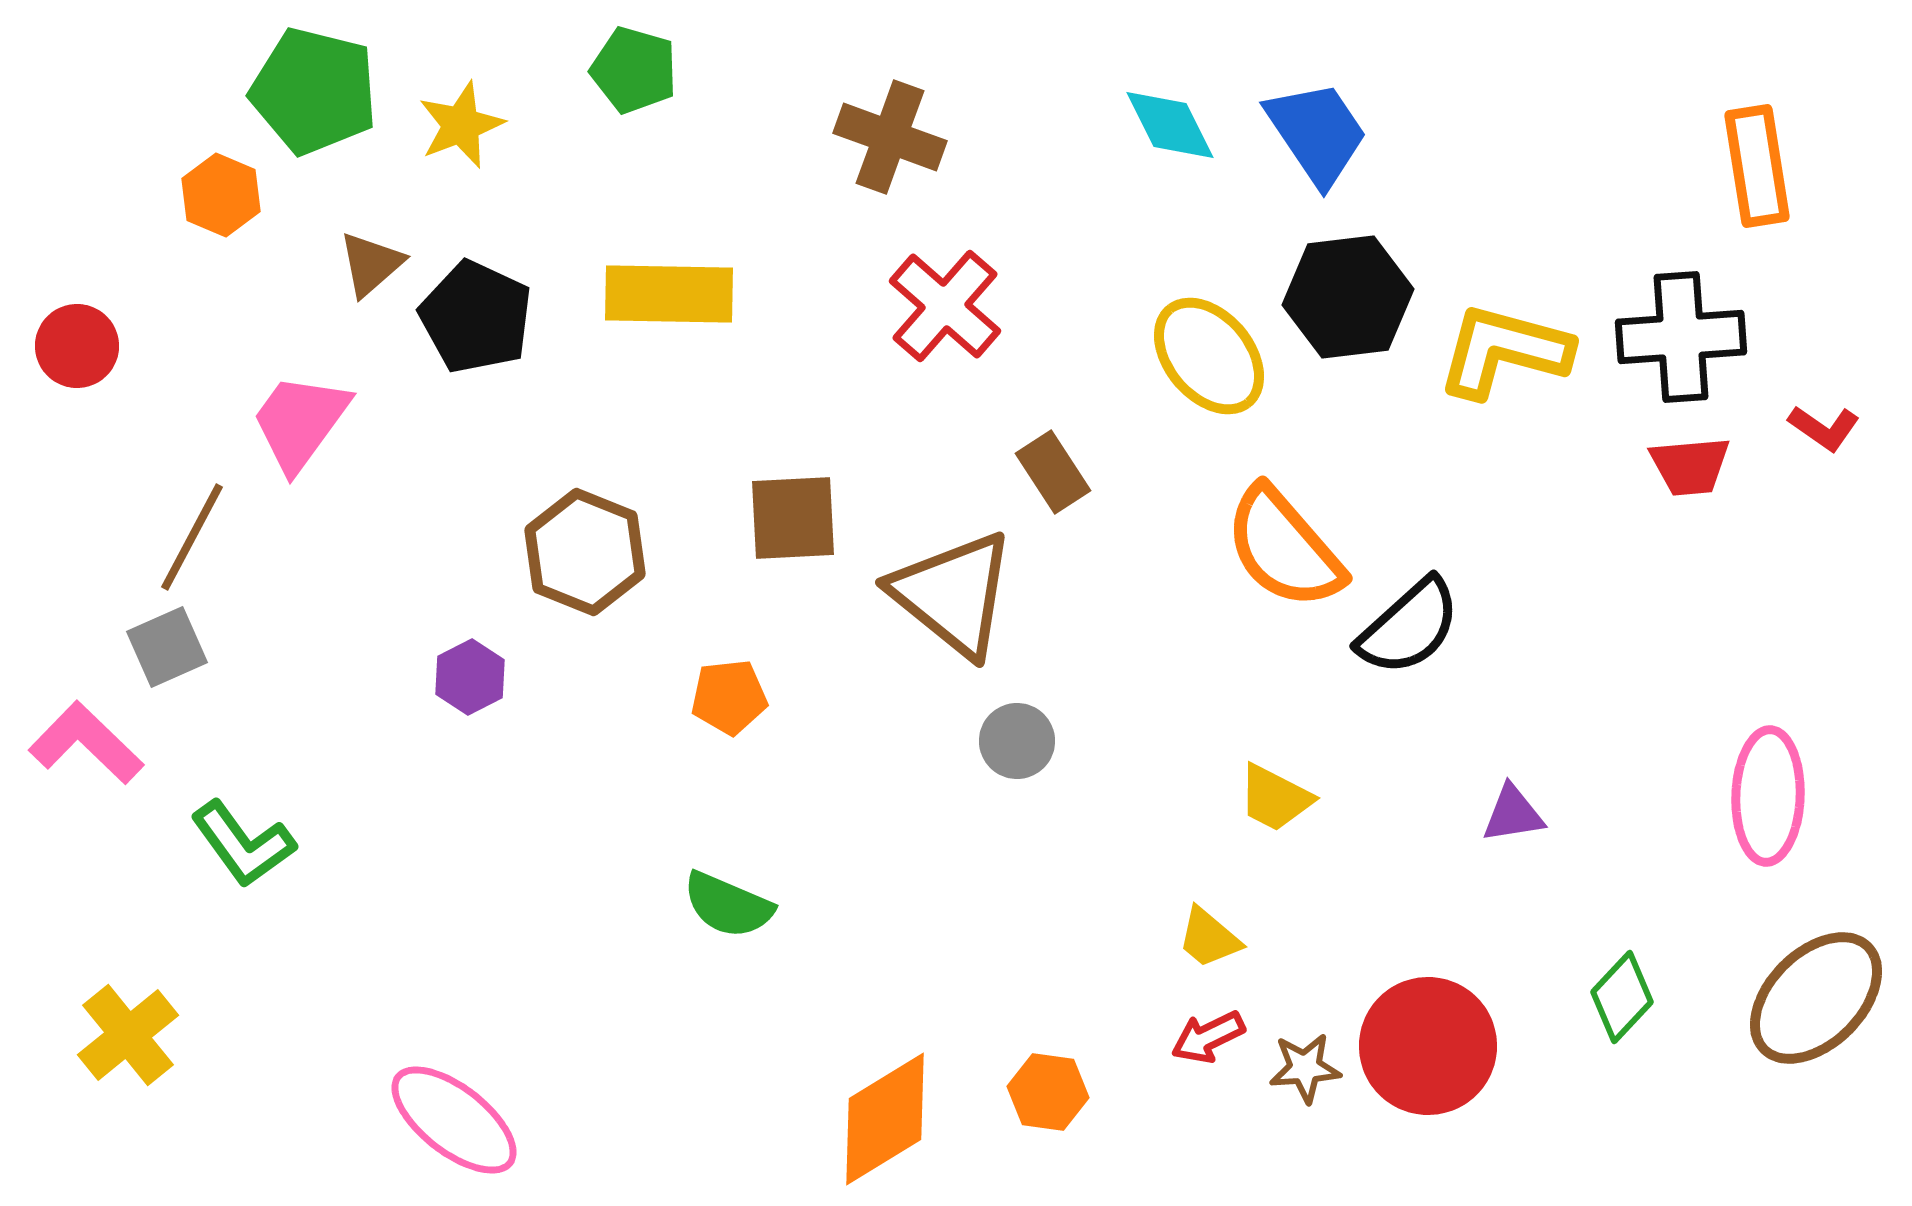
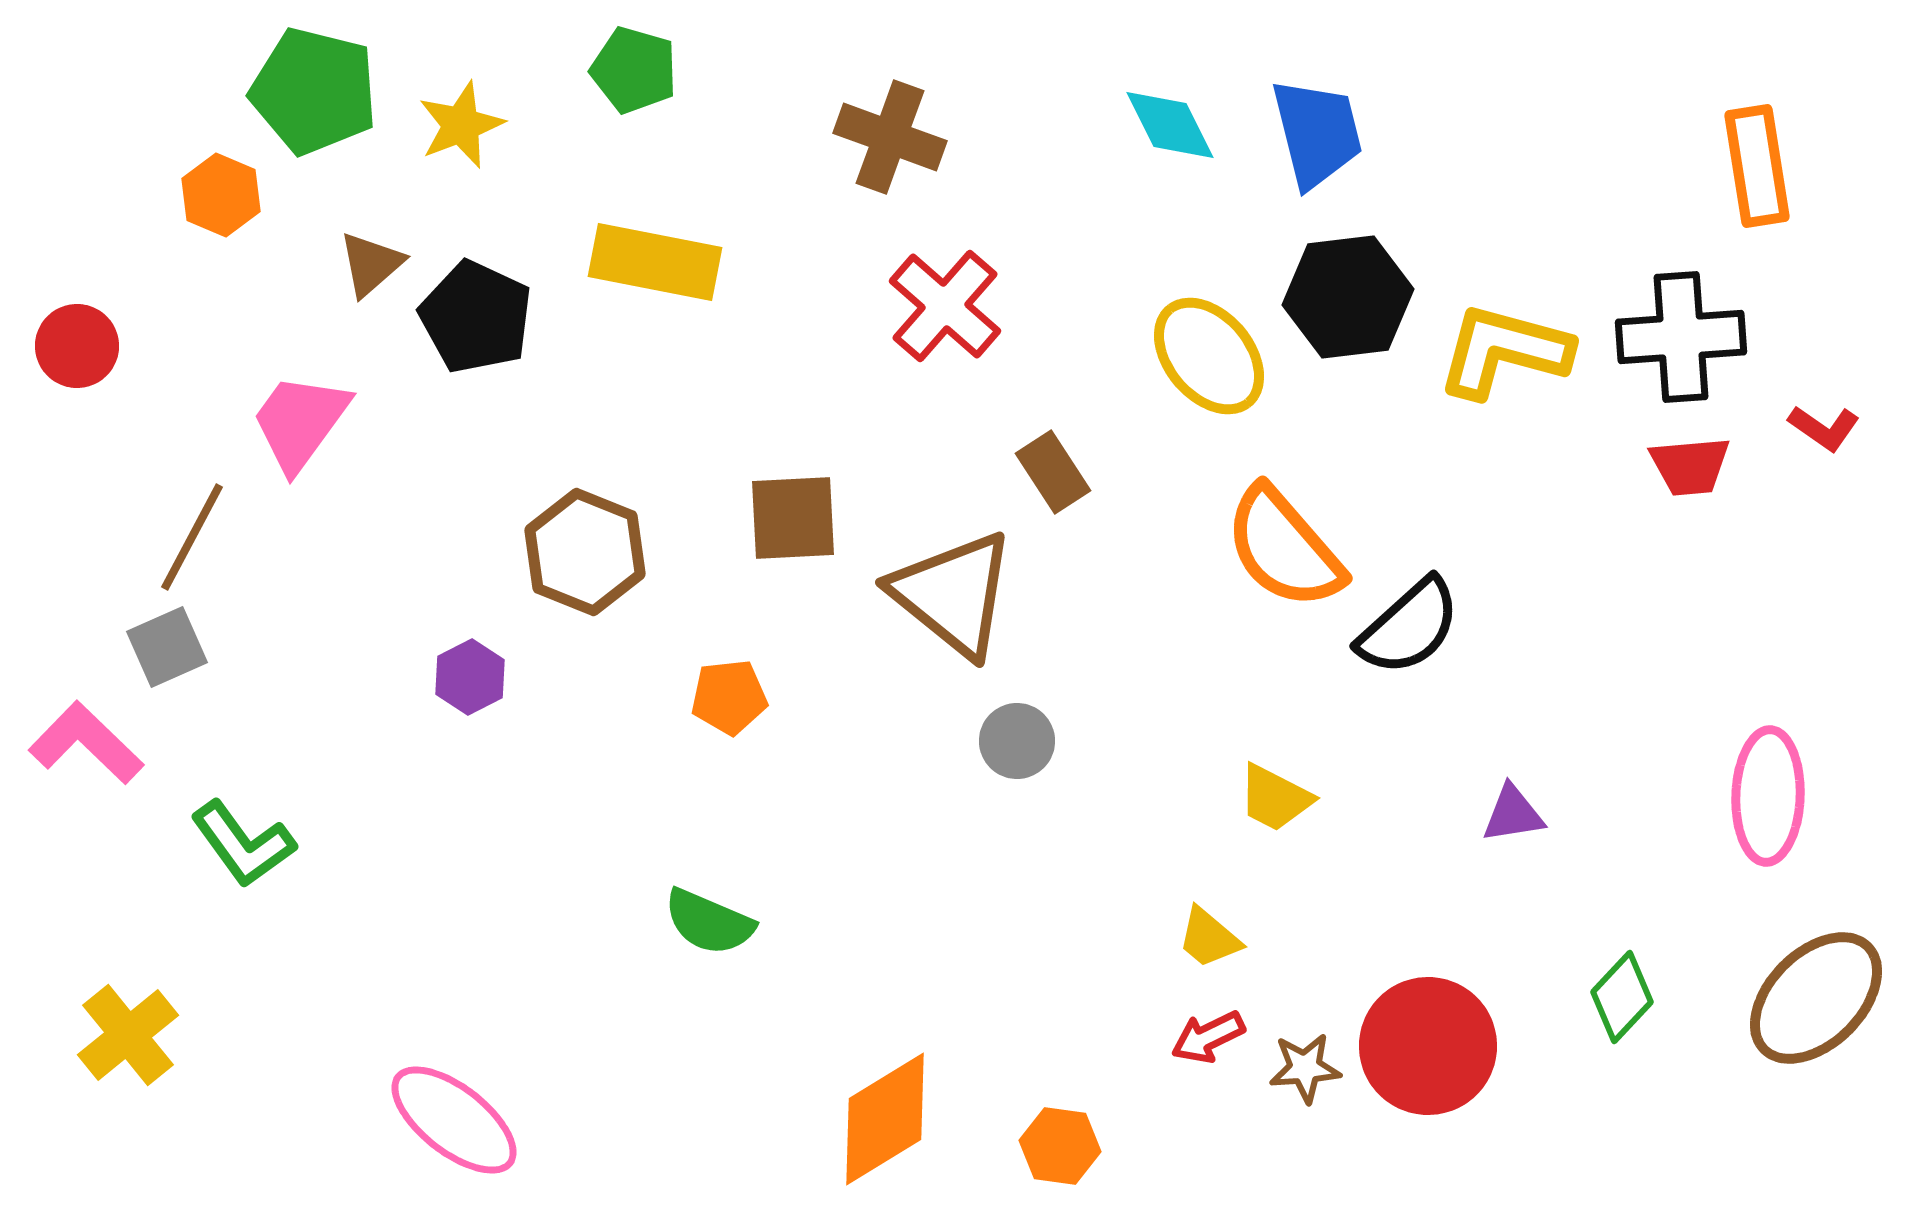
blue trapezoid at (1317, 133): rotated 20 degrees clockwise
yellow rectangle at (669, 294): moved 14 px left, 32 px up; rotated 10 degrees clockwise
green semicircle at (728, 905): moved 19 px left, 17 px down
orange hexagon at (1048, 1092): moved 12 px right, 54 px down
